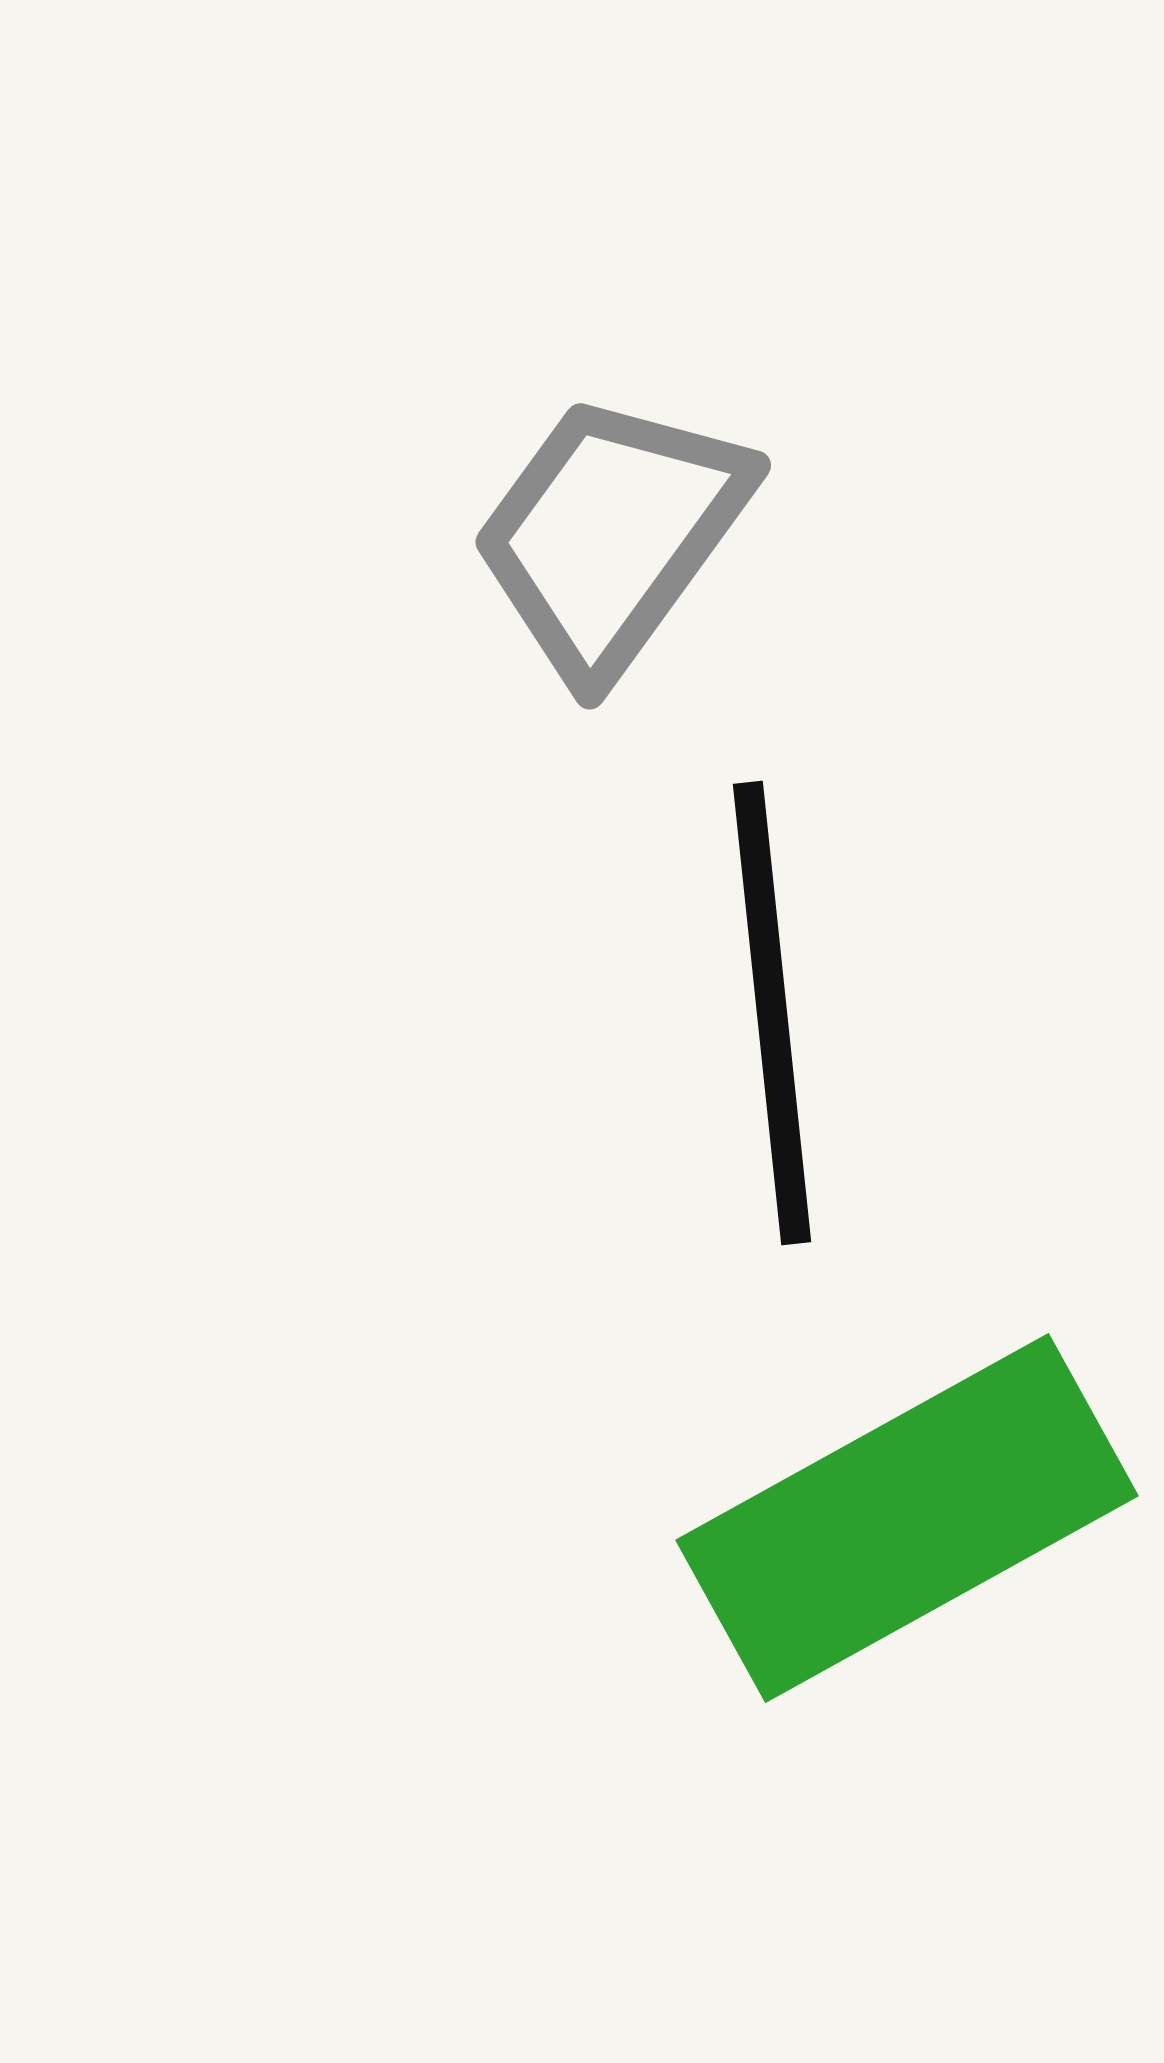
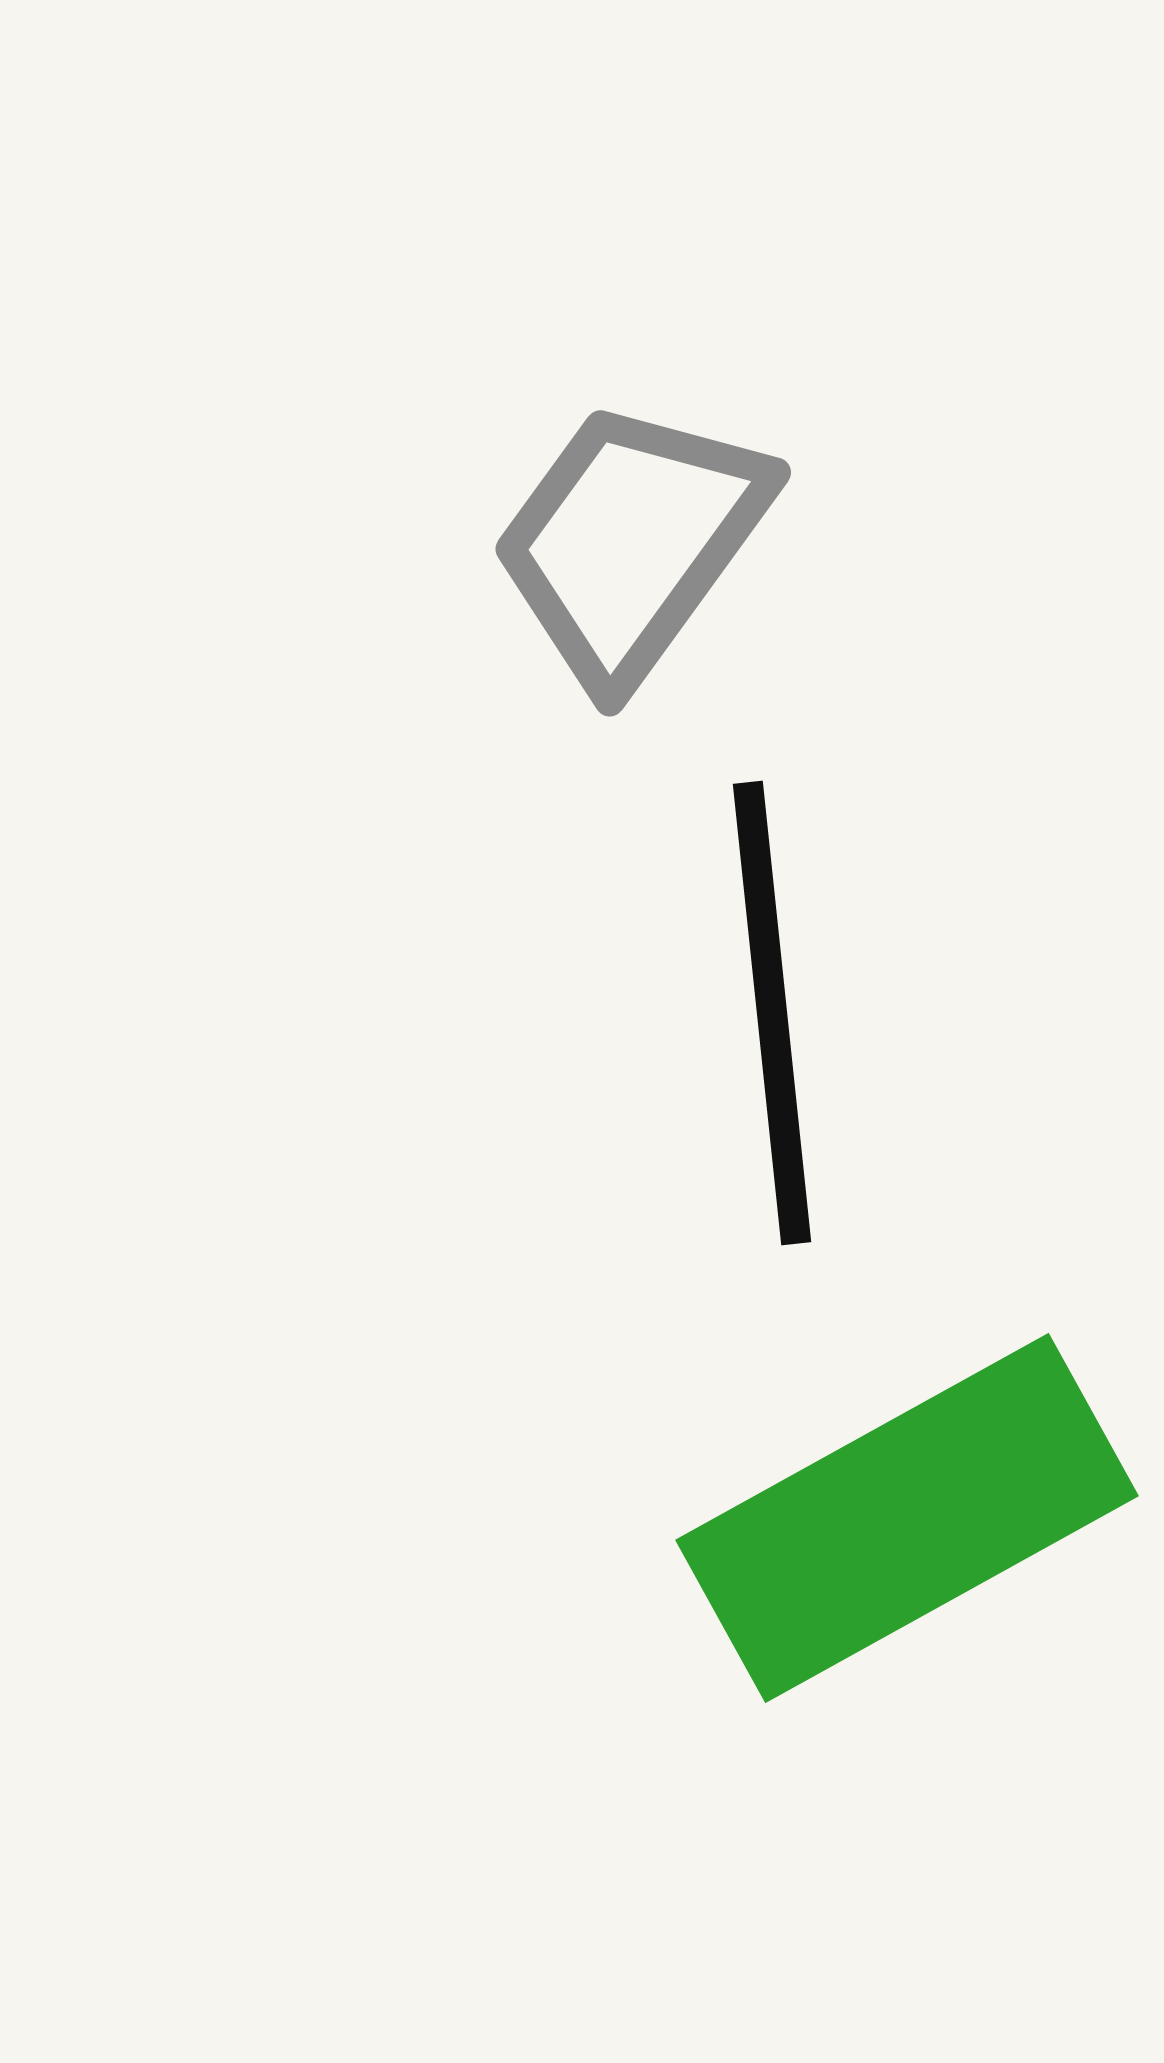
gray trapezoid: moved 20 px right, 7 px down
